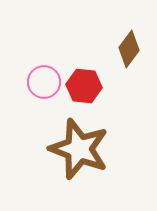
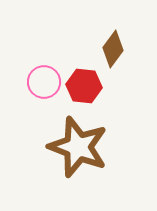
brown diamond: moved 16 px left
brown star: moved 1 px left, 2 px up
